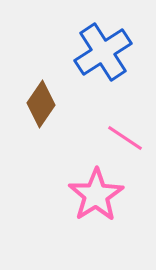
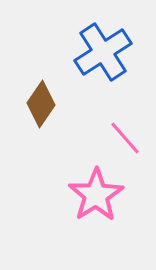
pink line: rotated 15 degrees clockwise
